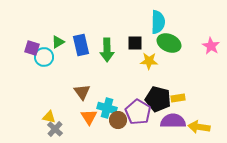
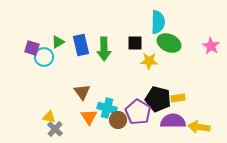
green arrow: moved 3 px left, 1 px up
